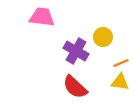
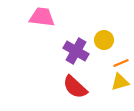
yellow circle: moved 1 px right, 3 px down
yellow triangle: rotated 24 degrees counterclockwise
